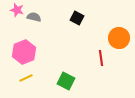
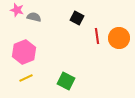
red line: moved 4 px left, 22 px up
